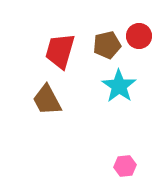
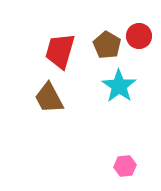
brown pentagon: rotated 28 degrees counterclockwise
brown trapezoid: moved 2 px right, 2 px up
